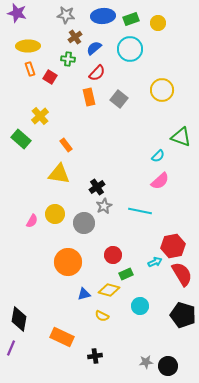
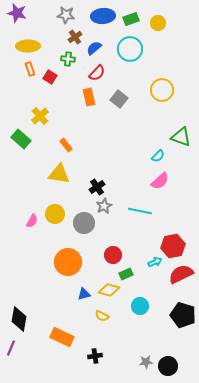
red semicircle at (182, 274): moved 1 px left; rotated 85 degrees counterclockwise
